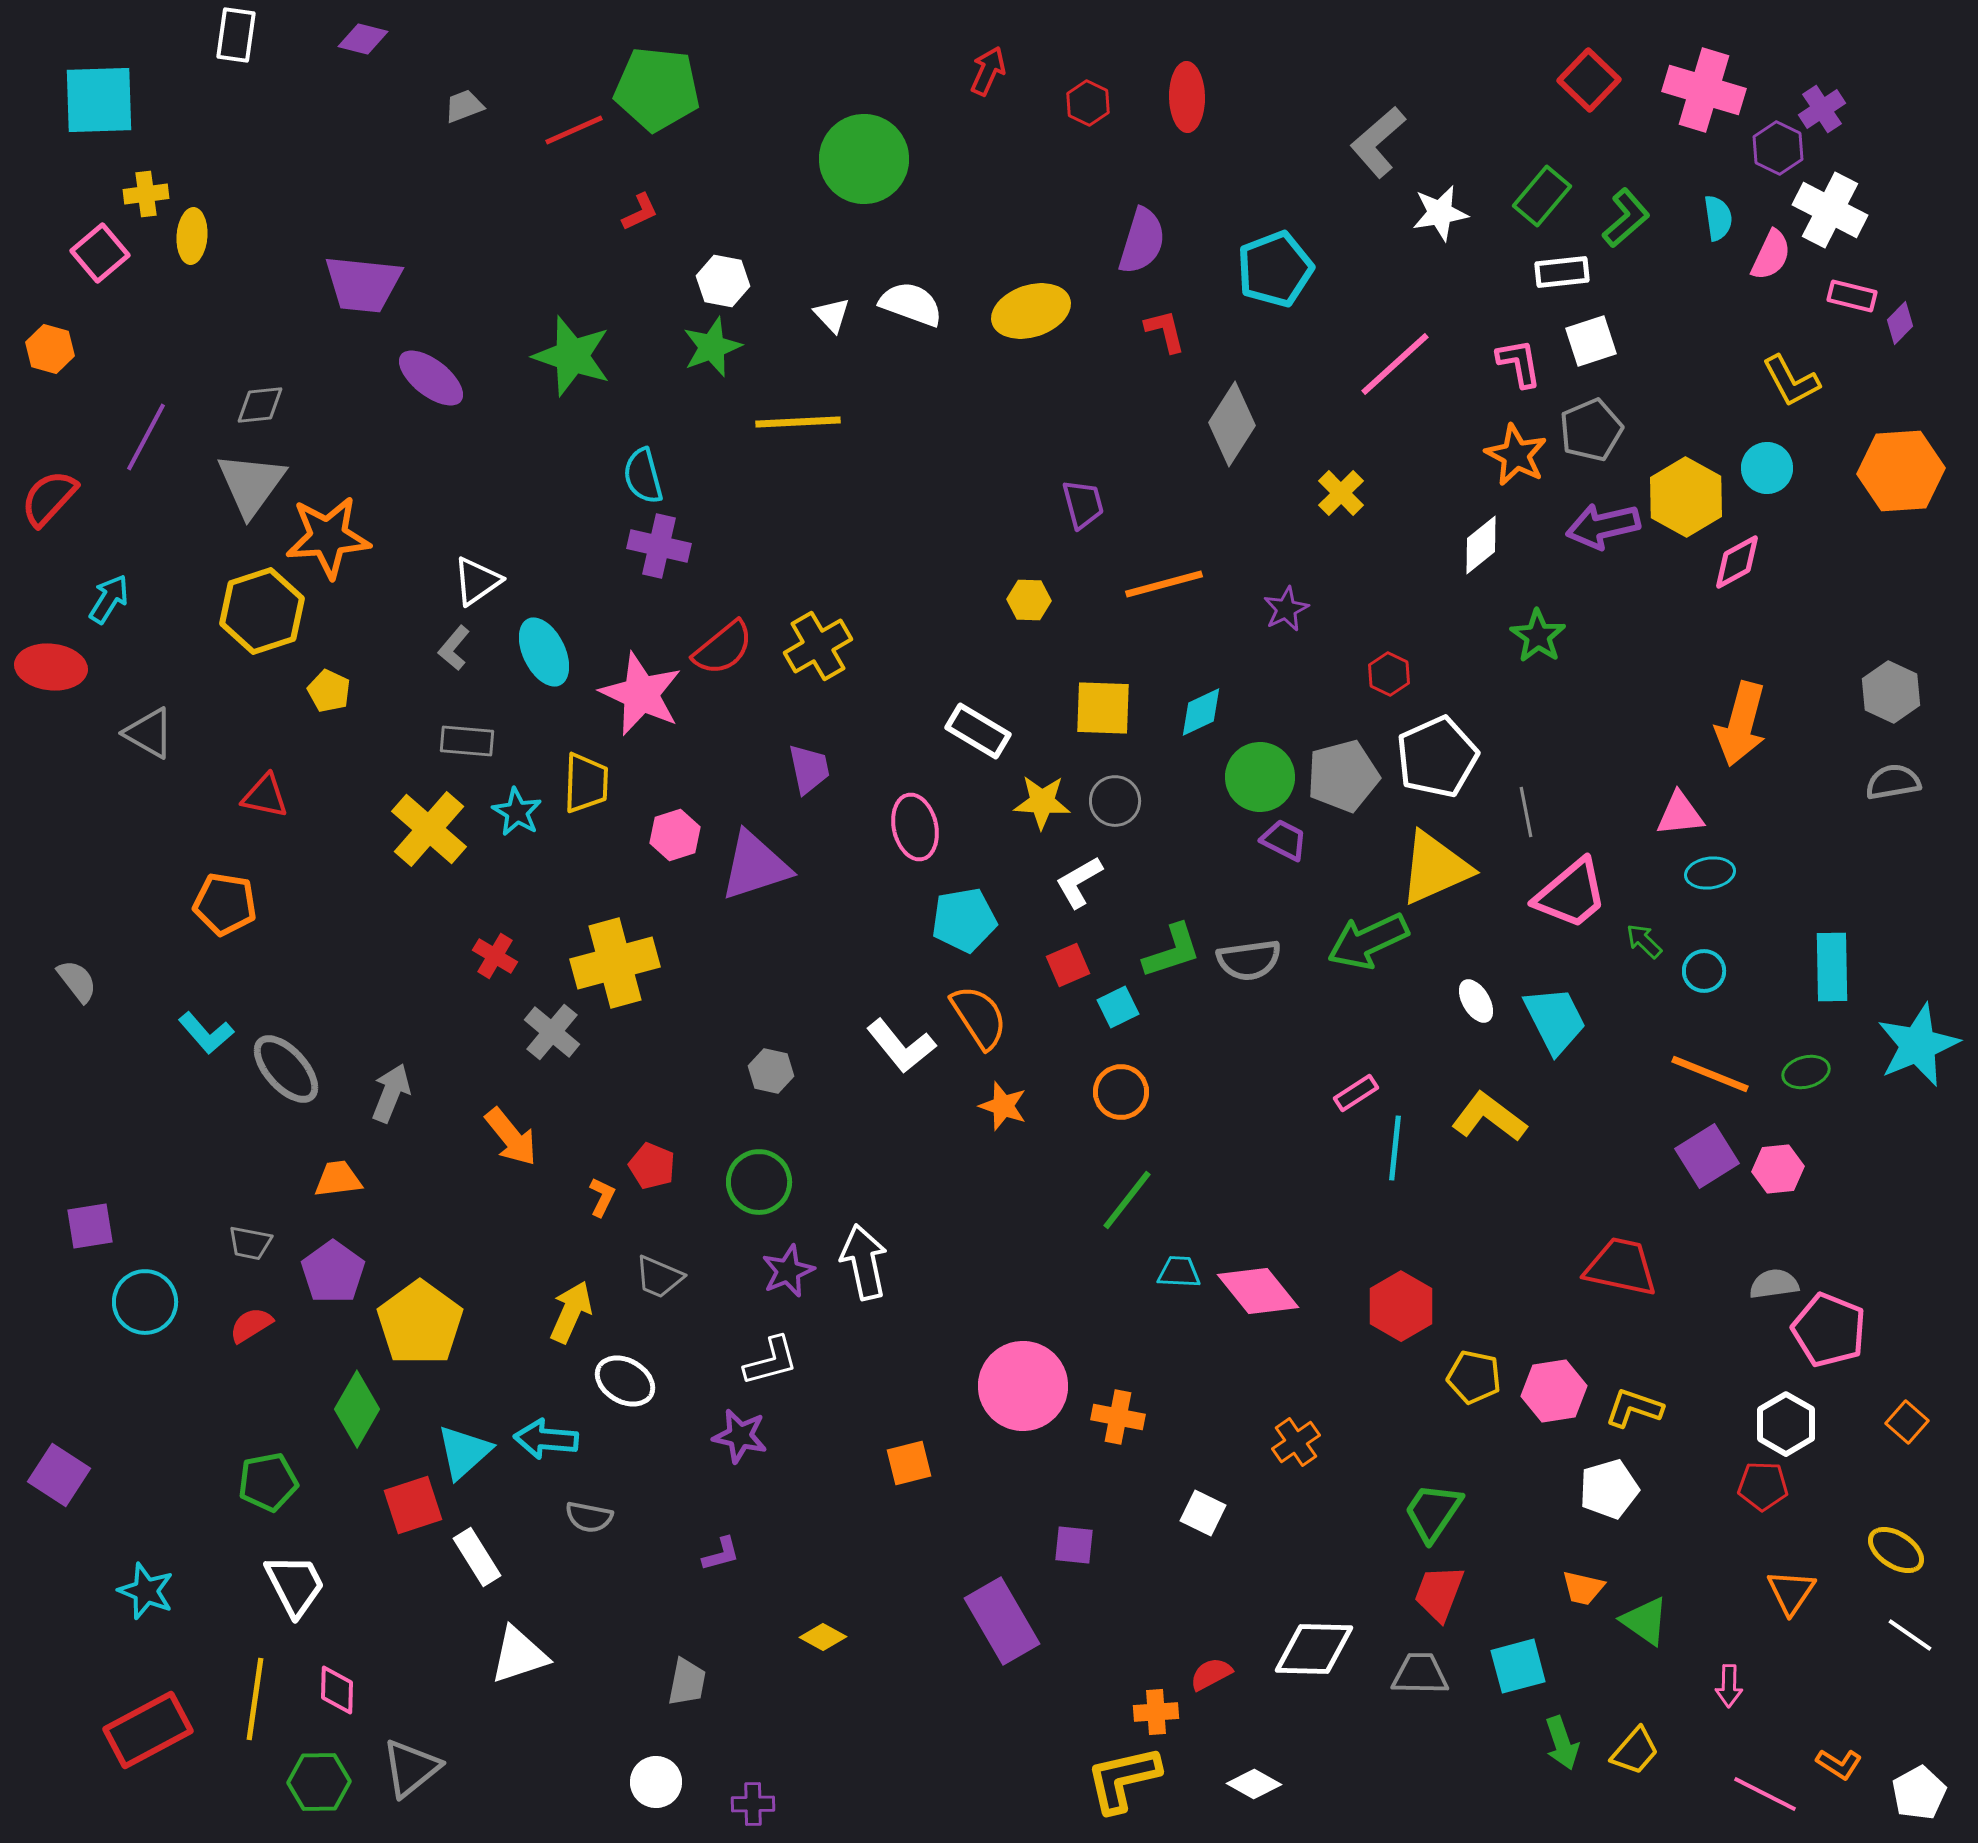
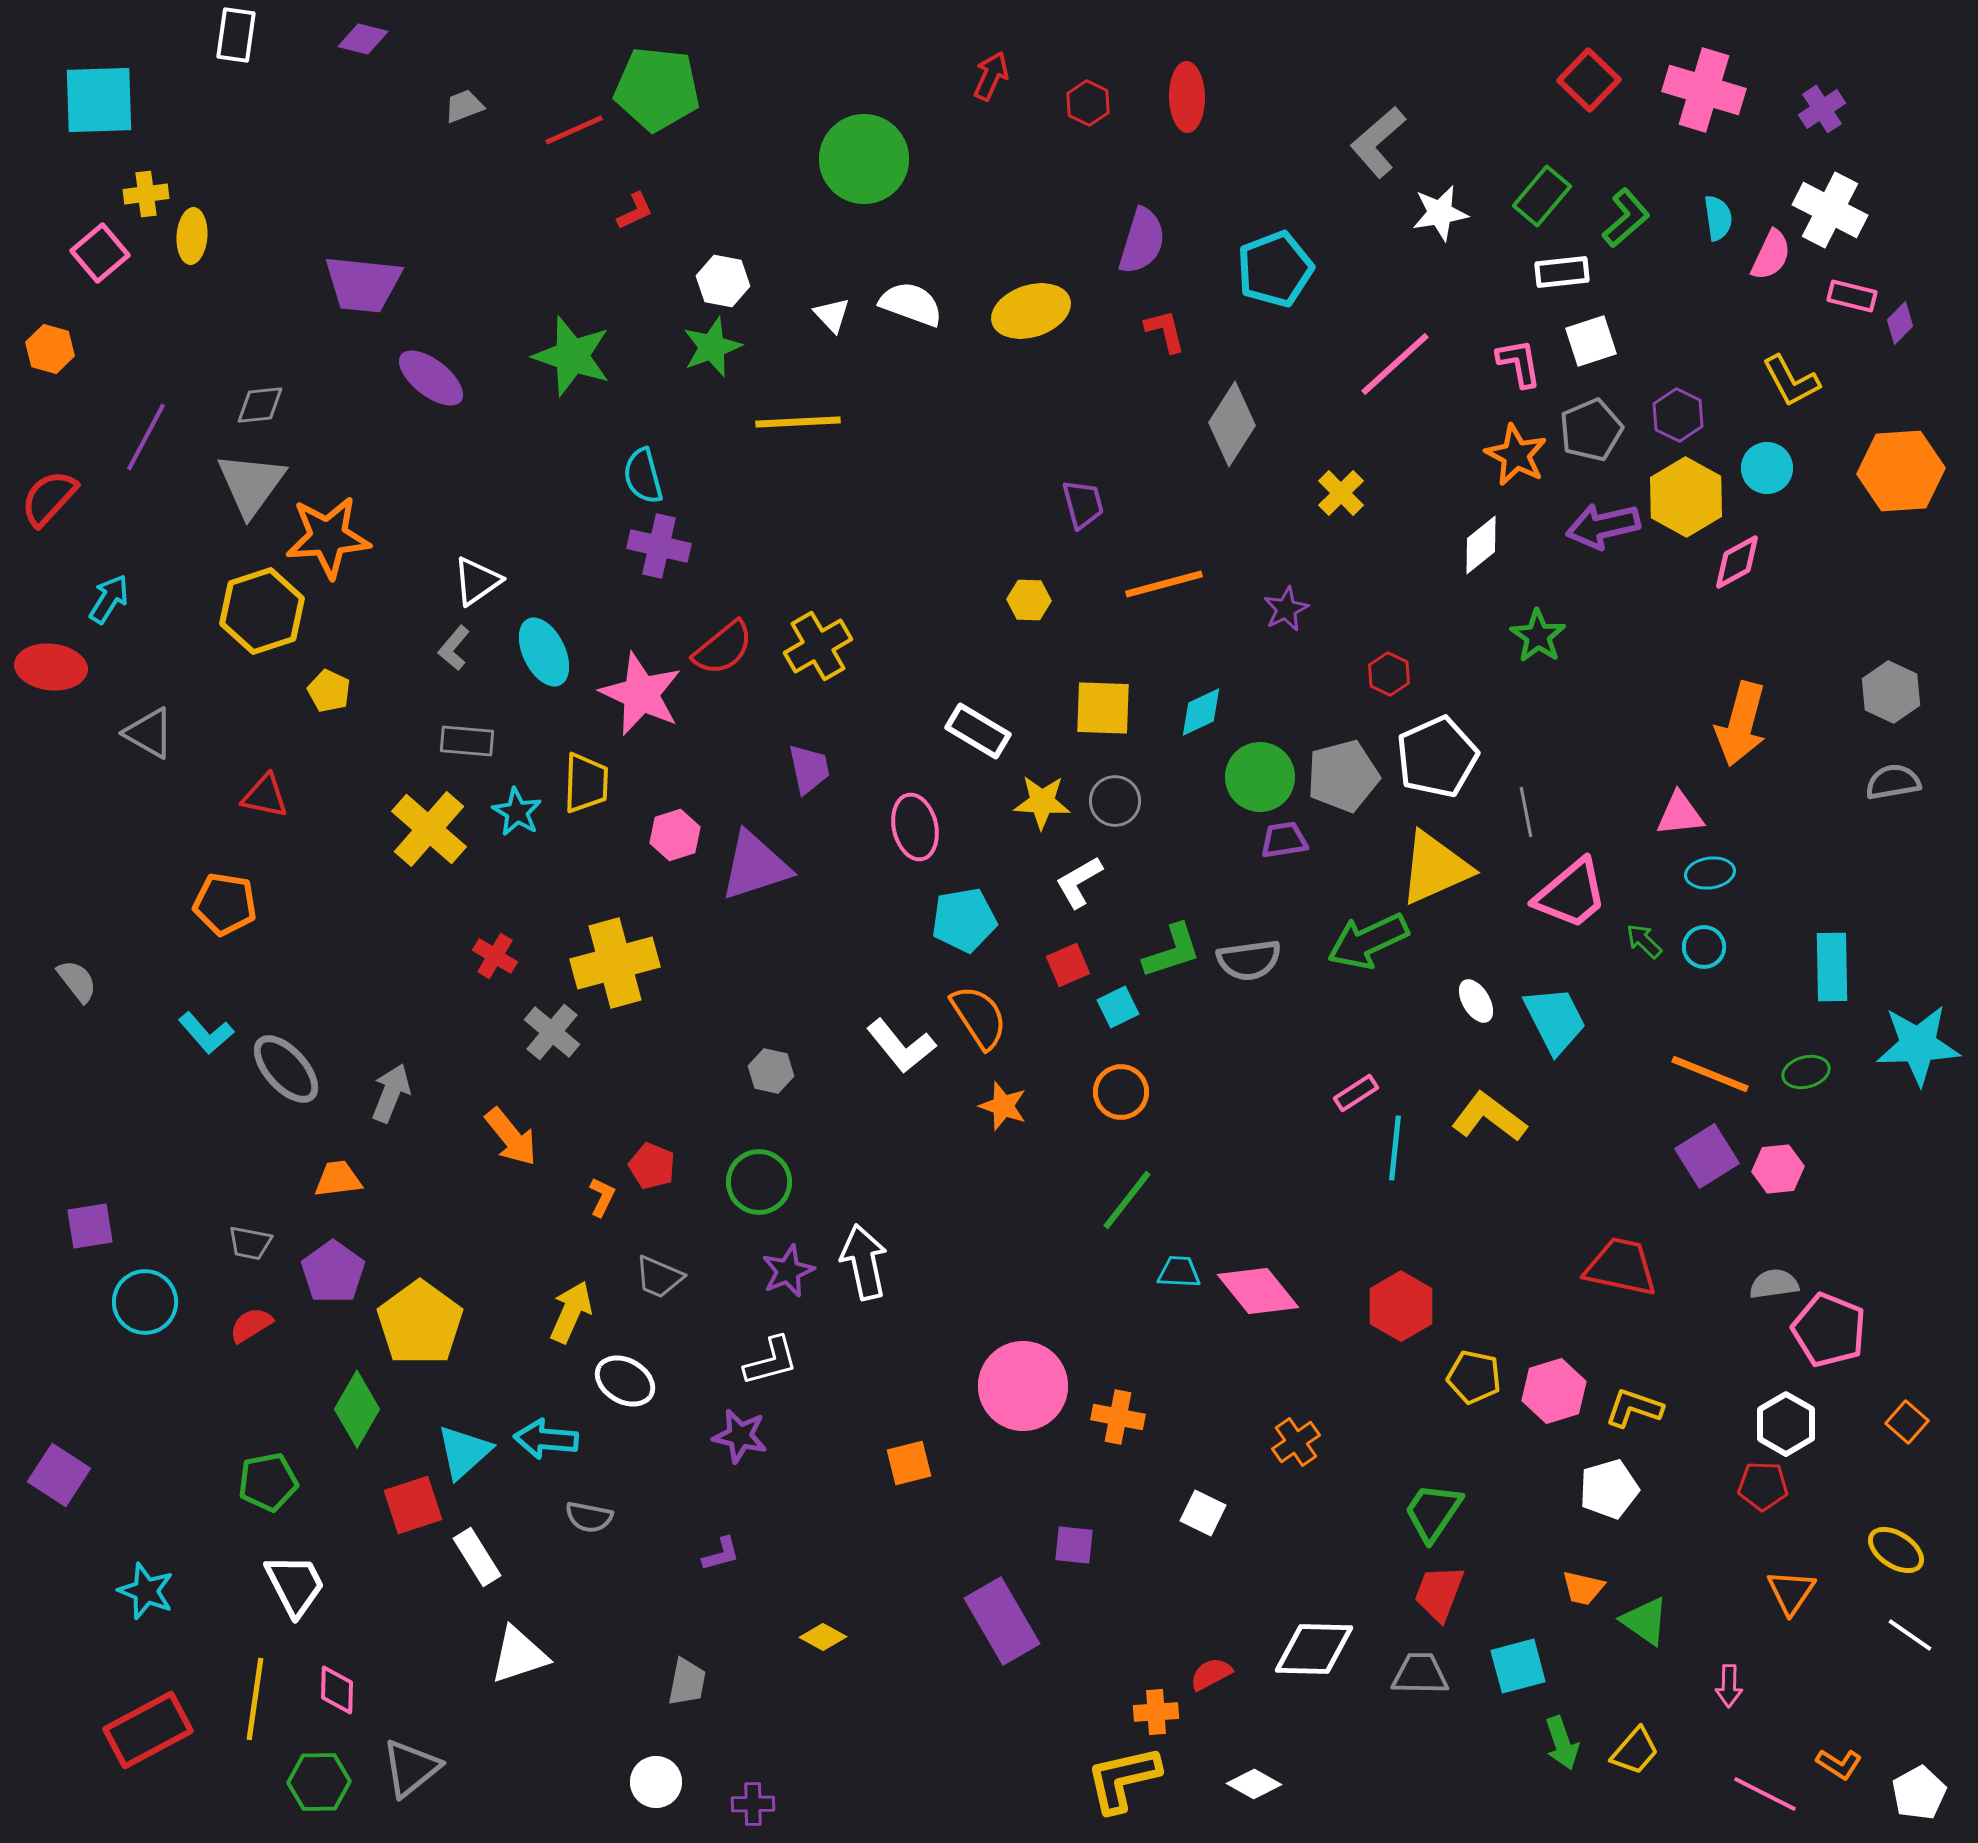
red arrow at (988, 71): moved 3 px right, 5 px down
purple hexagon at (1778, 148): moved 100 px left, 267 px down
red L-shape at (640, 212): moved 5 px left, 1 px up
purple trapezoid at (1284, 840): rotated 36 degrees counterclockwise
cyan circle at (1704, 971): moved 24 px up
cyan star at (1918, 1045): rotated 20 degrees clockwise
pink hexagon at (1554, 1391): rotated 8 degrees counterclockwise
